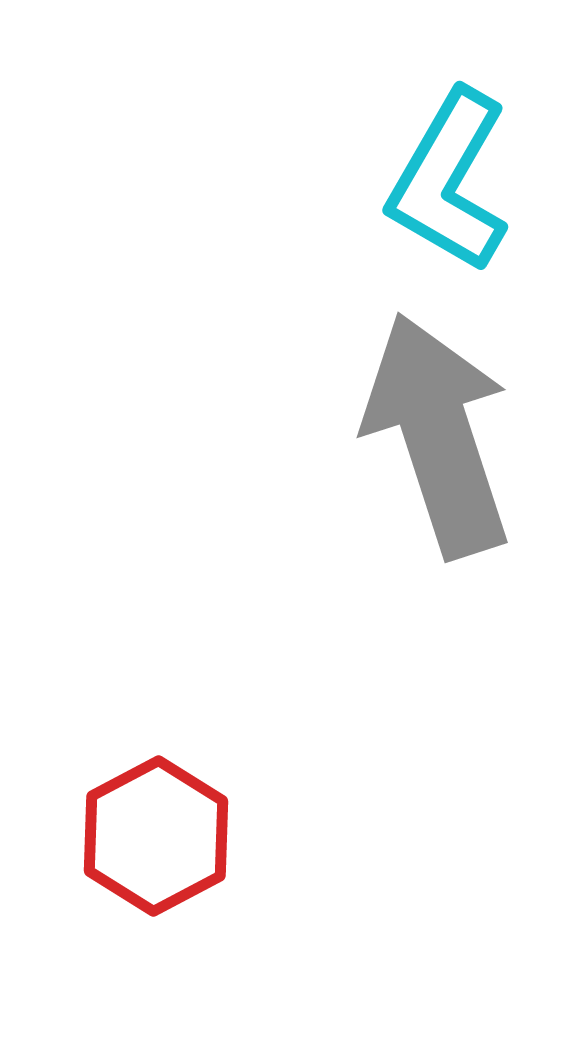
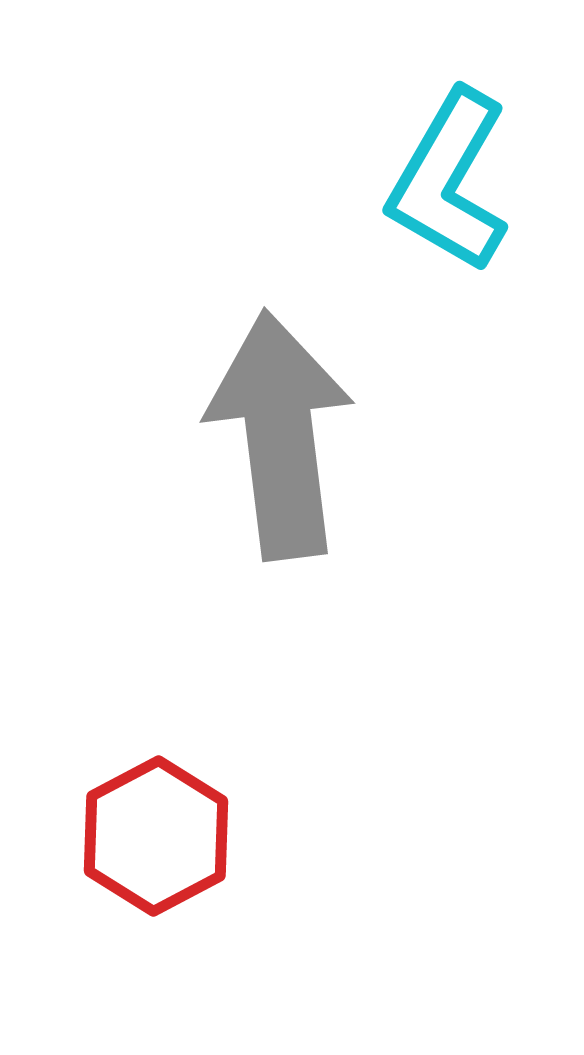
gray arrow: moved 158 px left; rotated 11 degrees clockwise
